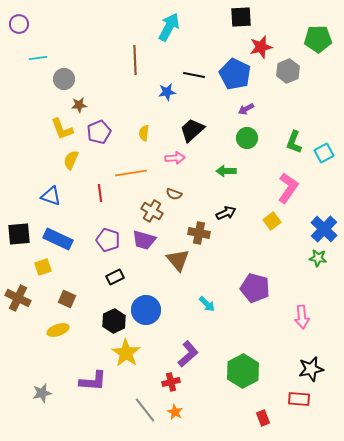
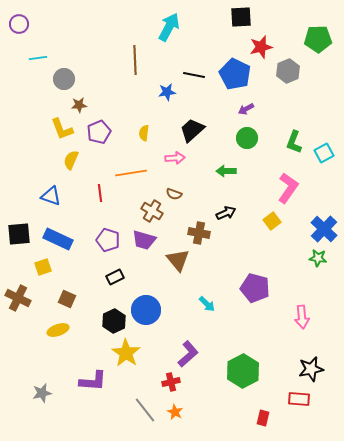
red rectangle at (263, 418): rotated 35 degrees clockwise
